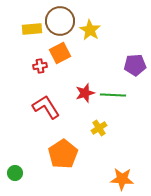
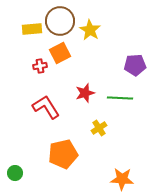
green line: moved 7 px right, 3 px down
orange pentagon: rotated 20 degrees clockwise
